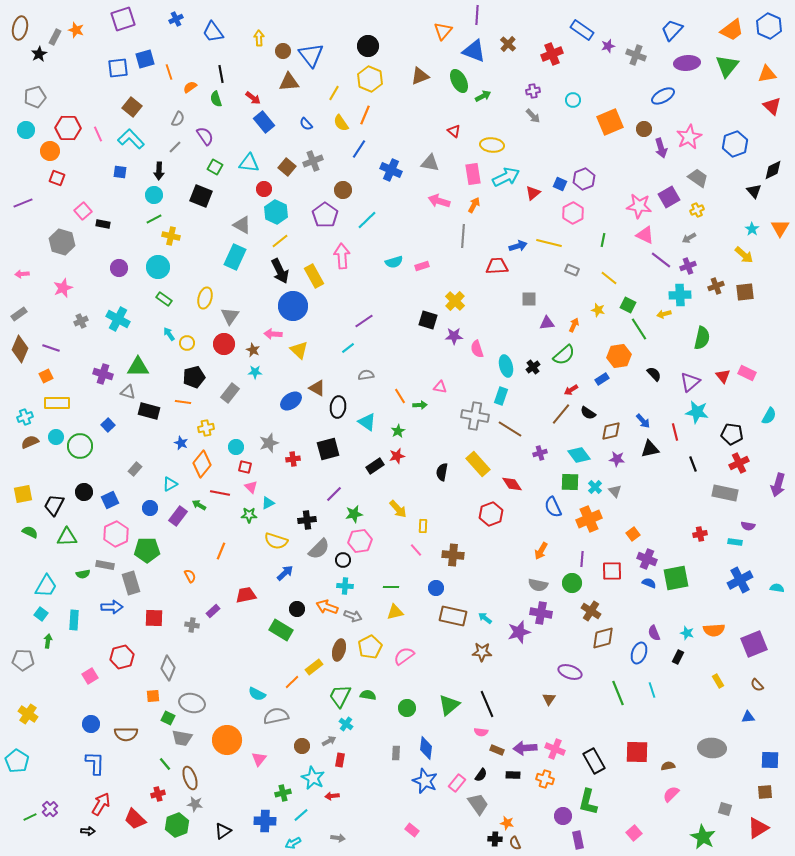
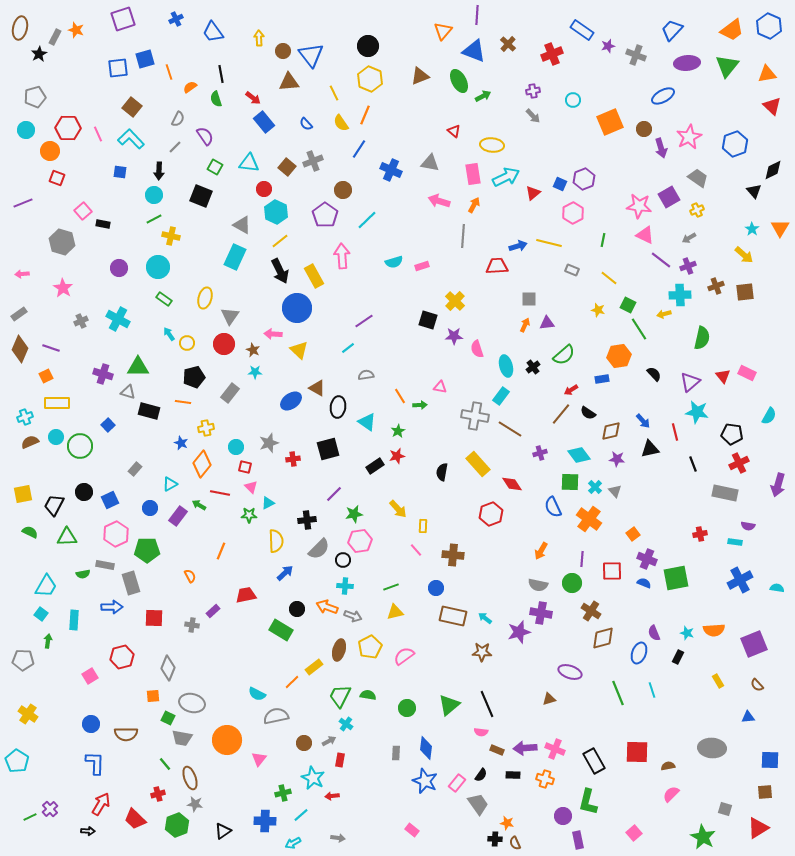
yellow line at (334, 93): rotated 56 degrees counterclockwise
pink star at (63, 288): rotated 18 degrees counterclockwise
blue circle at (293, 306): moved 4 px right, 2 px down
orange arrow at (574, 325): moved 49 px left
blue rectangle at (602, 379): rotated 24 degrees clockwise
cyan rectangle at (501, 396): rotated 18 degrees clockwise
orange cross at (589, 519): rotated 30 degrees counterclockwise
yellow semicircle at (276, 541): rotated 110 degrees counterclockwise
blue semicircle at (649, 583): moved 5 px left
green line at (391, 587): rotated 21 degrees counterclockwise
brown triangle at (549, 699): rotated 40 degrees clockwise
brown circle at (302, 746): moved 2 px right, 3 px up
